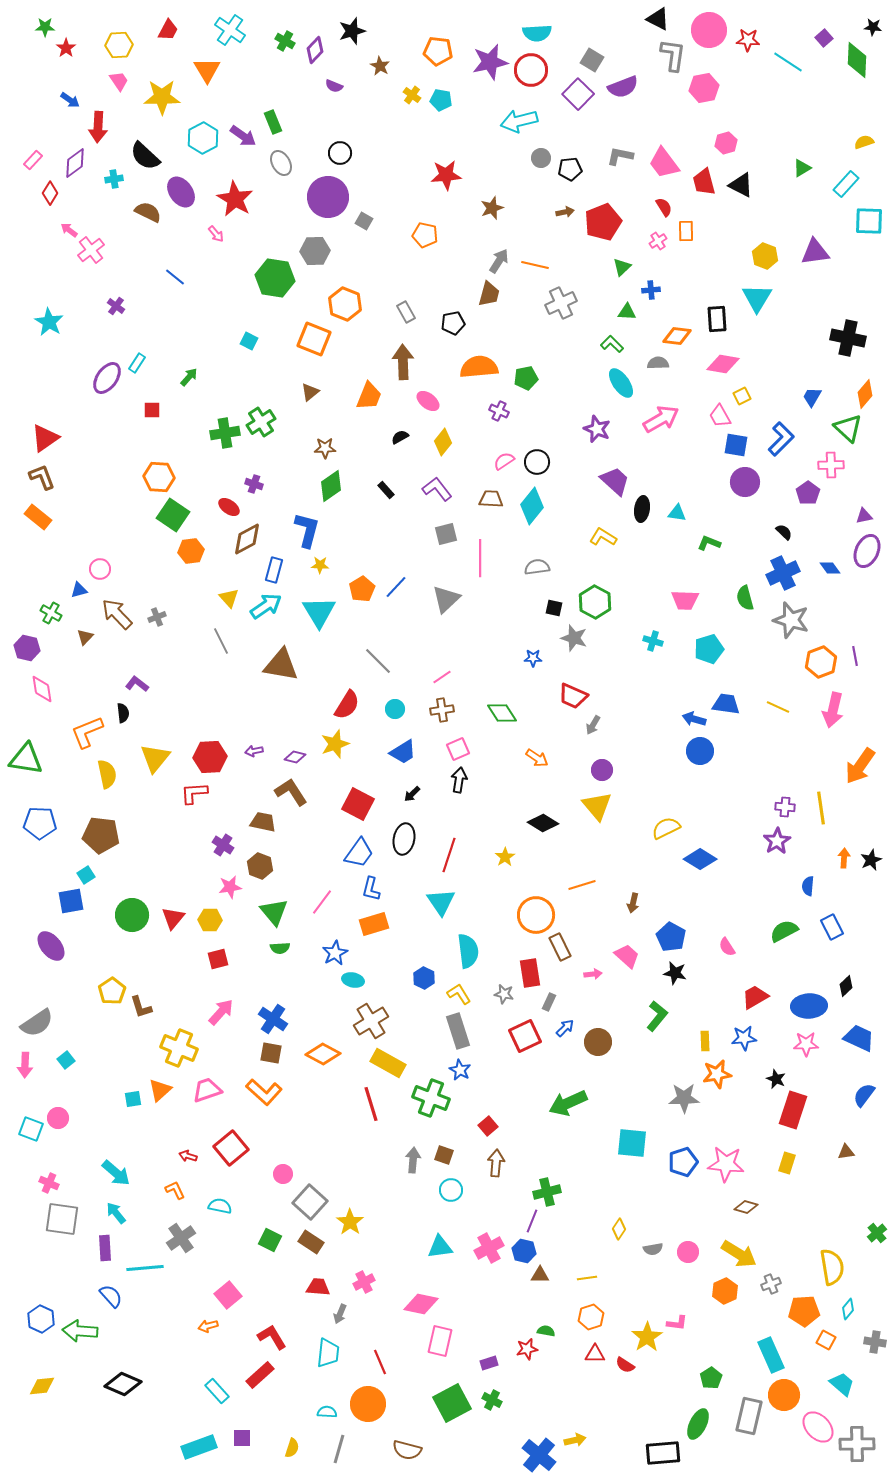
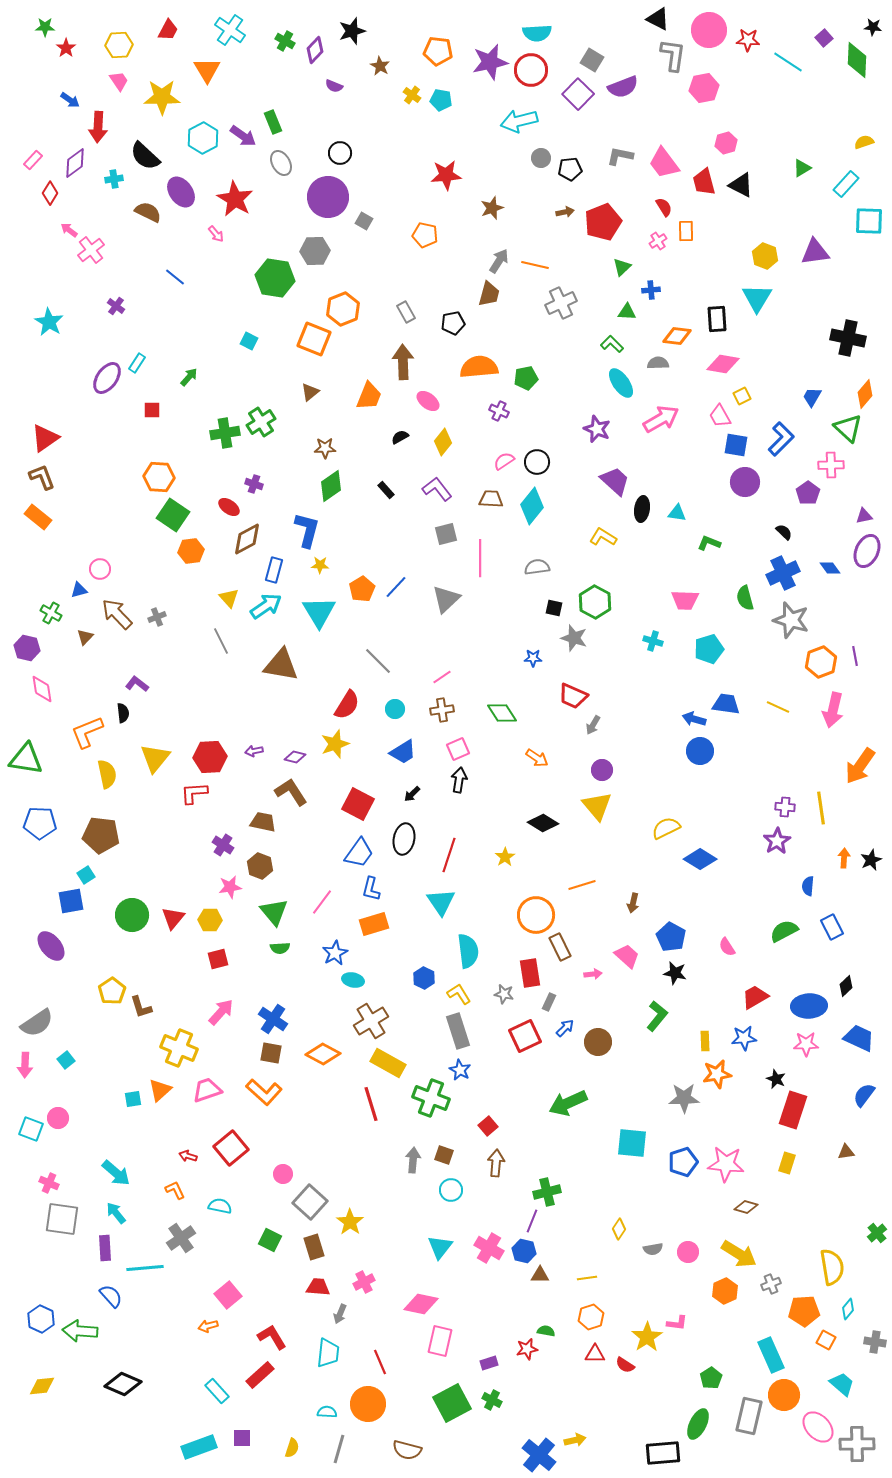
orange hexagon at (345, 304): moved 2 px left, 5 px down; rotated 16 degrees clockwise
brown rectangle at (311, 1242): moved 3 px right, 5 px down; rotated 40 degrees clockwise
cyan triangle at (440, 1247): rotated 44 degrees counterclockwise
pink cross at (489, 1248): rotated 32 degrees counterclockwise
